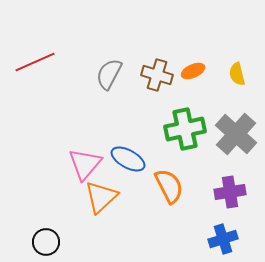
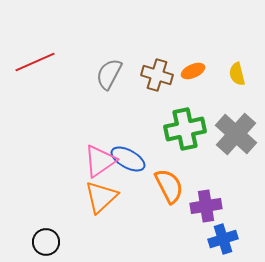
pink triangle: moved 15 px right, 3 px up; rotated 15 degrees clockwise
purple cross: moved 24 px left, 14 px down
